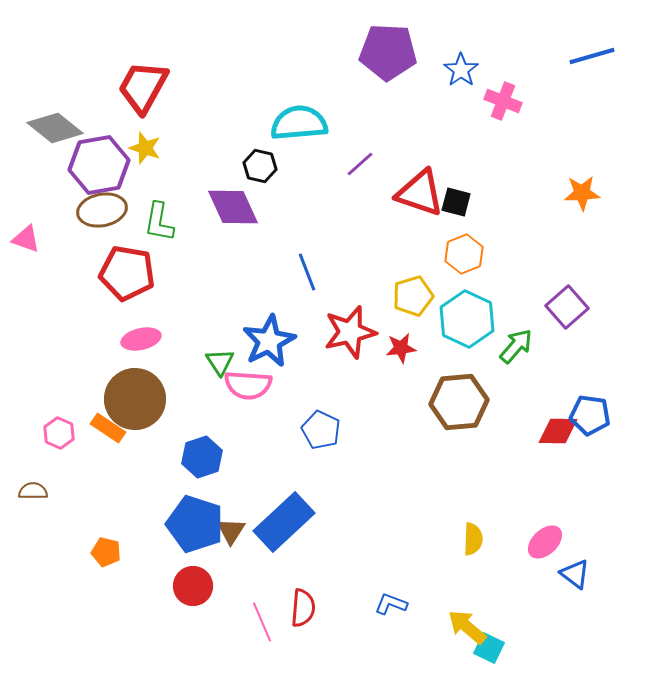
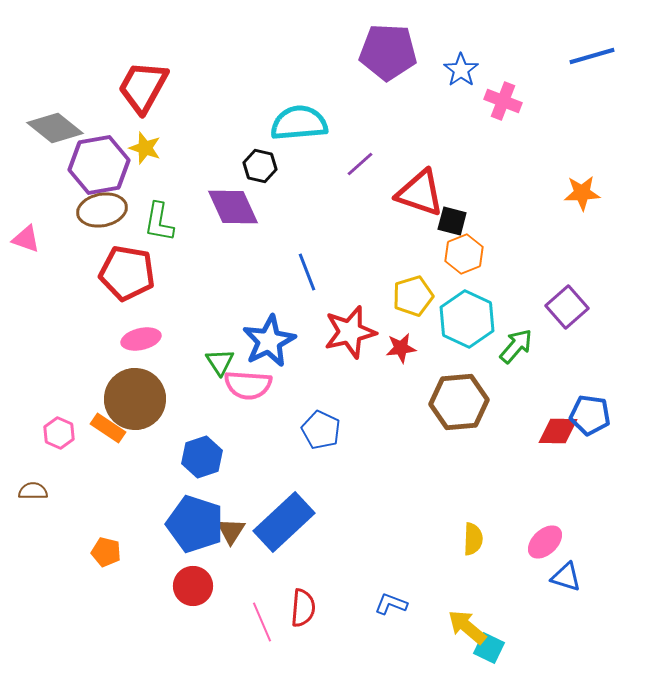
black square at (456, 202): moved 4 px left, 19 px down
blue triangle at (575, 574): moved 9 px left, 3 px down; rotated 20 degrees counterclockwise
